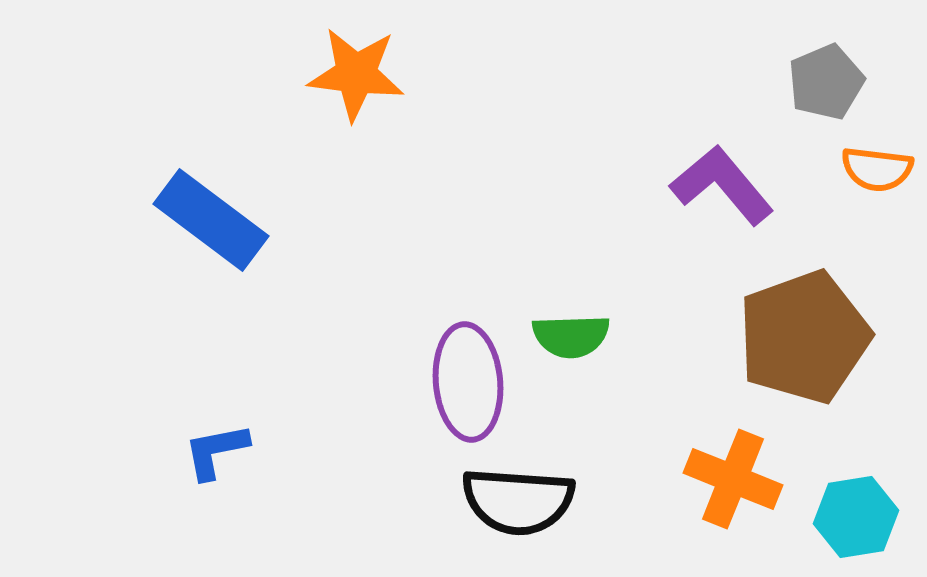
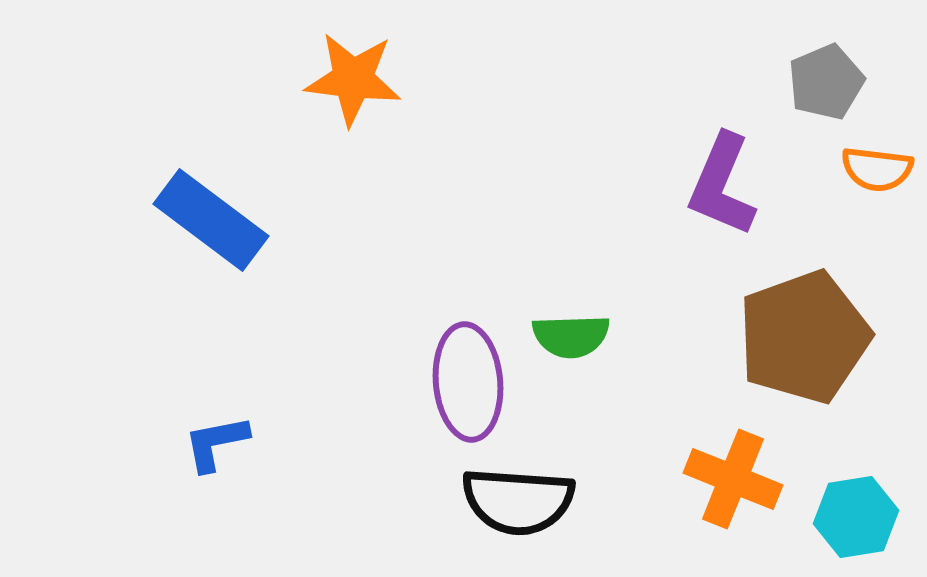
orange star: moved 3 px left, 5 px down
purple L-shape: rotated 117 degrees counterclockwise
blue L-shape: moved 8 px up
